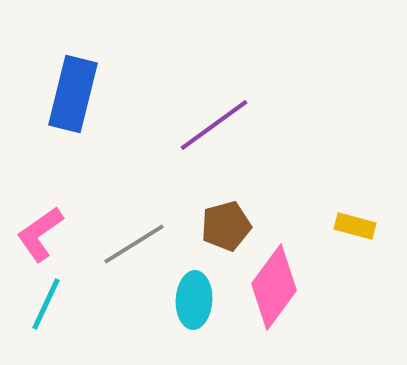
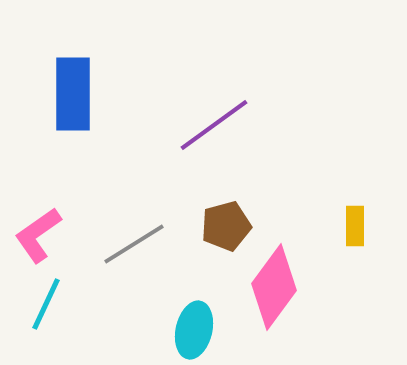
blue rectangle: rotated 14 degrees counterclockwise
yellow rectangle: rotated 75 degrees clockwise
pink L-shape: moved 2 px left, 1 px down
cyan ellipse: moved 30 px down; rotated 10 degrees clockwise
